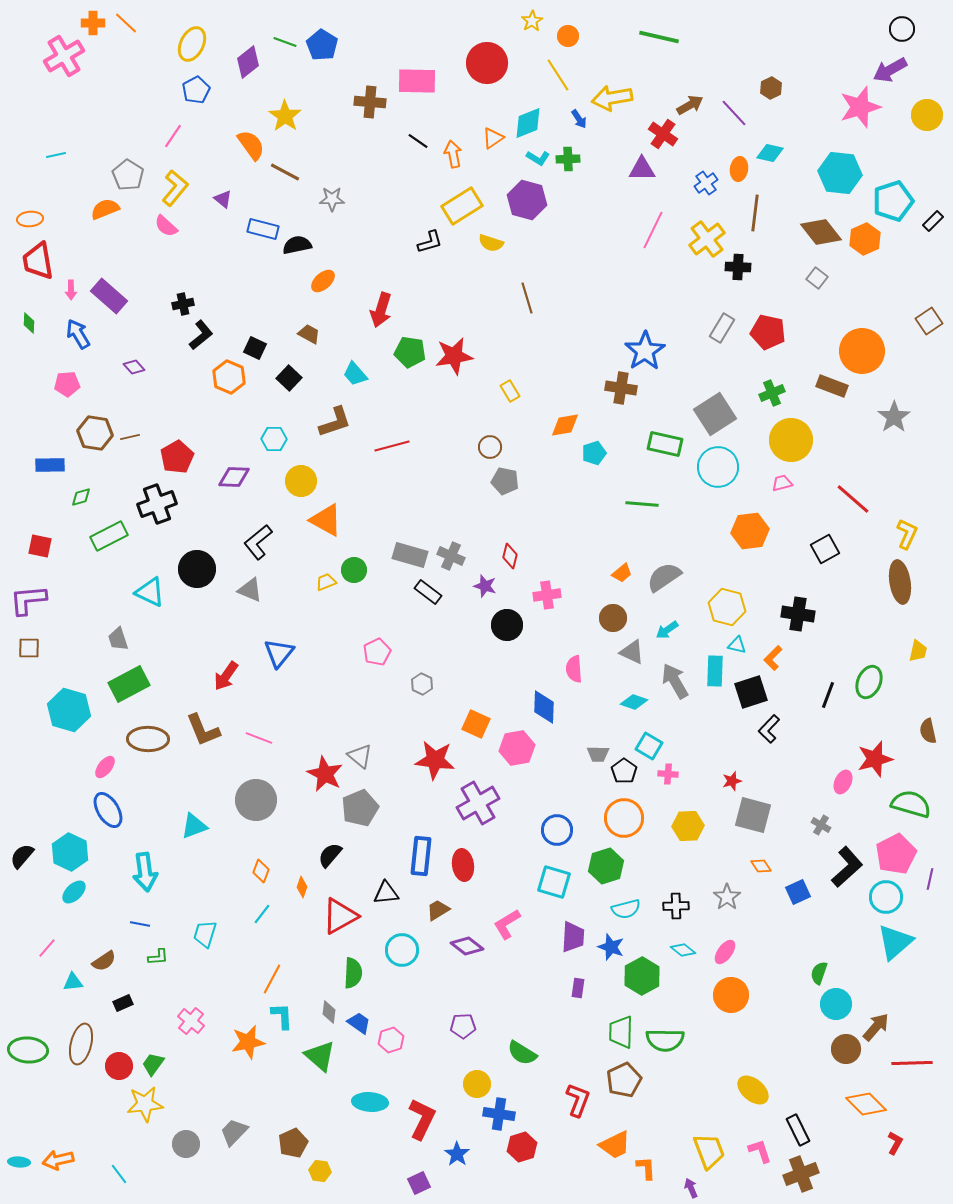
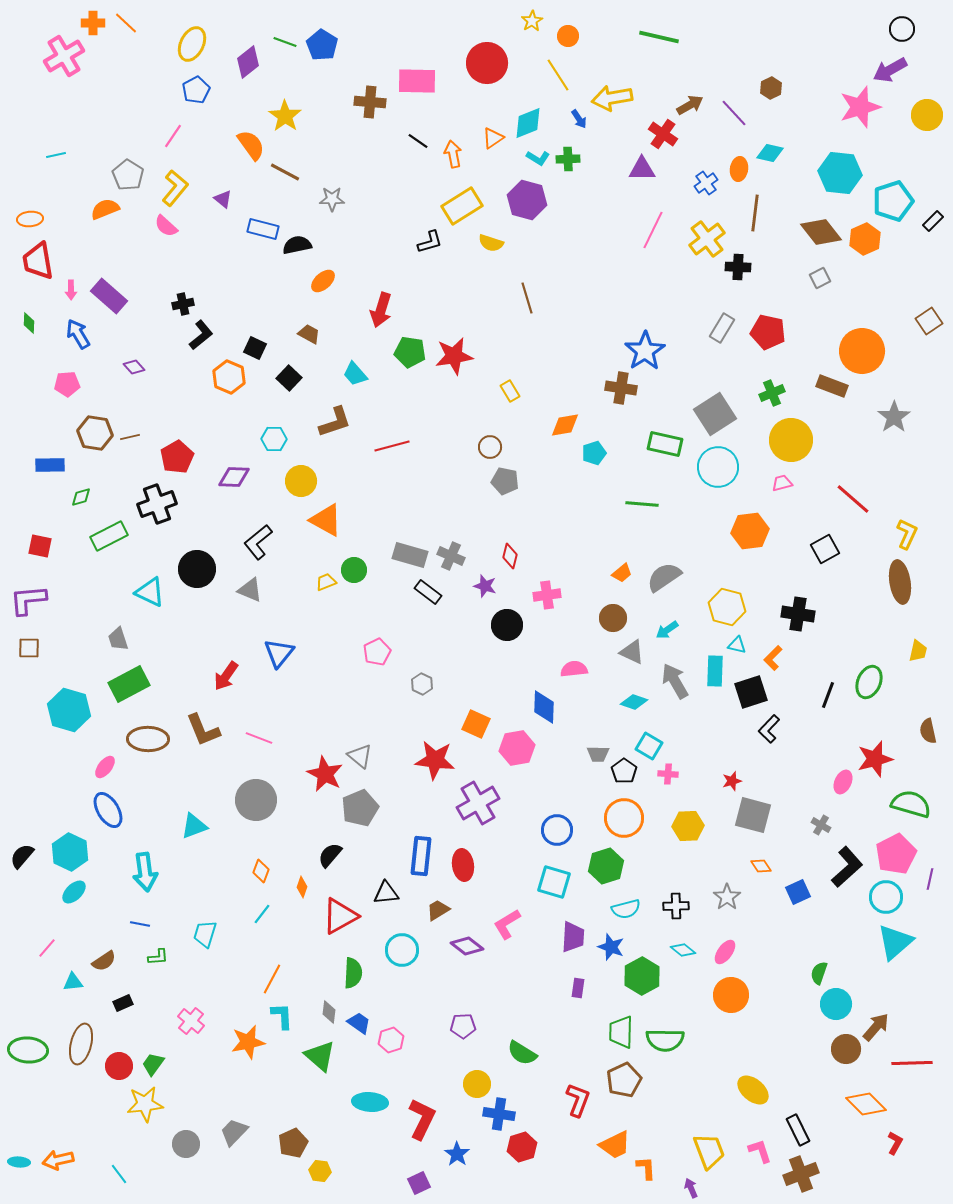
gray square at (817, 278): moved 3 px right; rotated 25 degrees clockwise
pink semicircle at (574, 669): rotated 88 degrees clockwise
